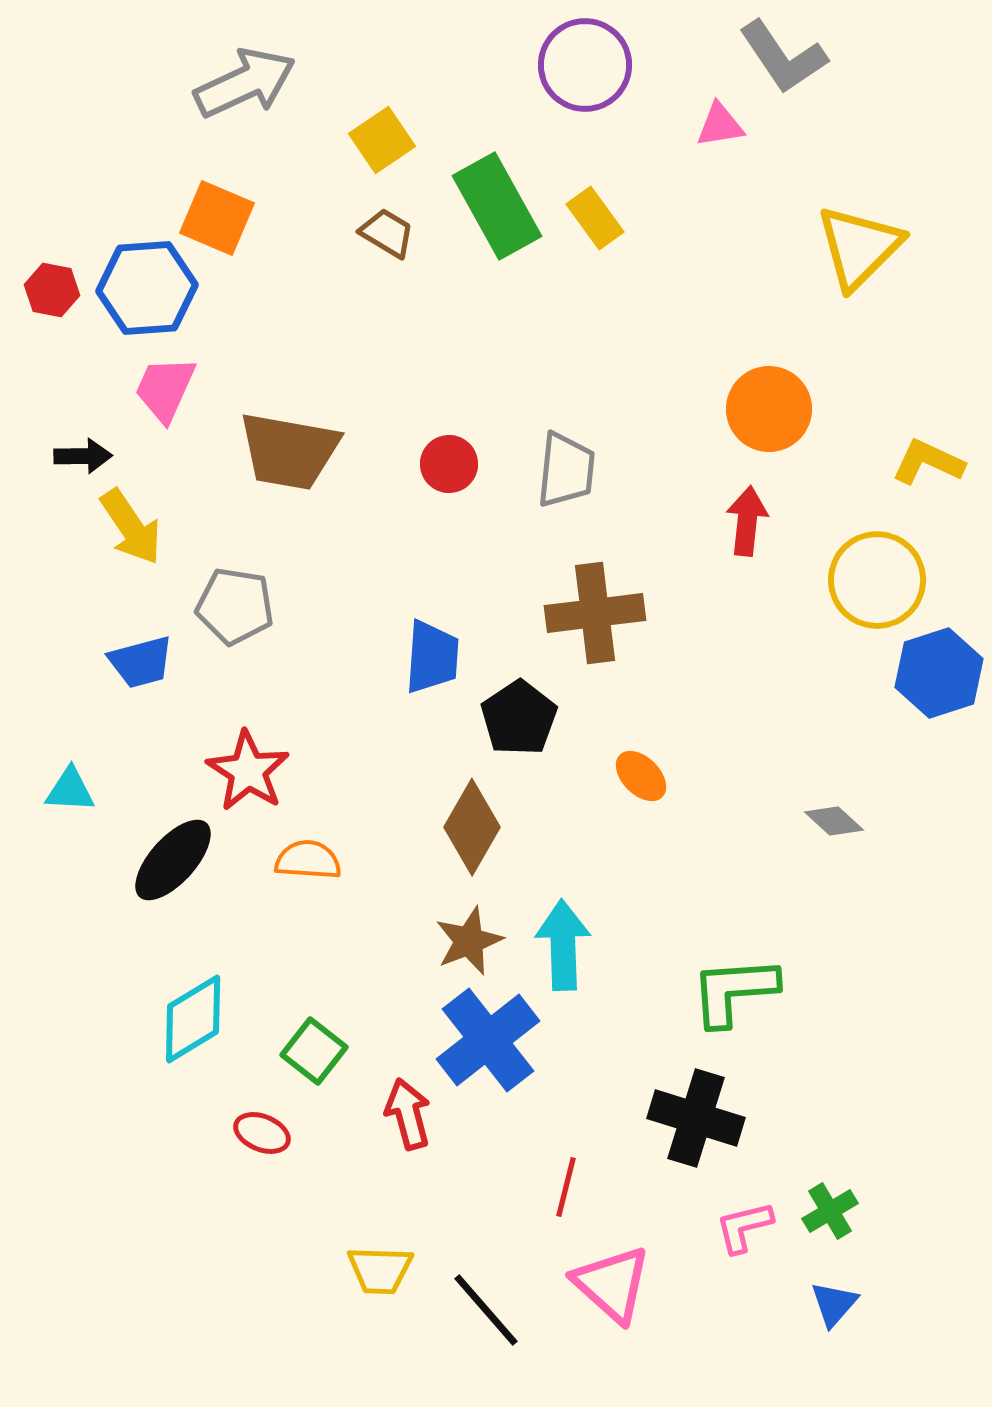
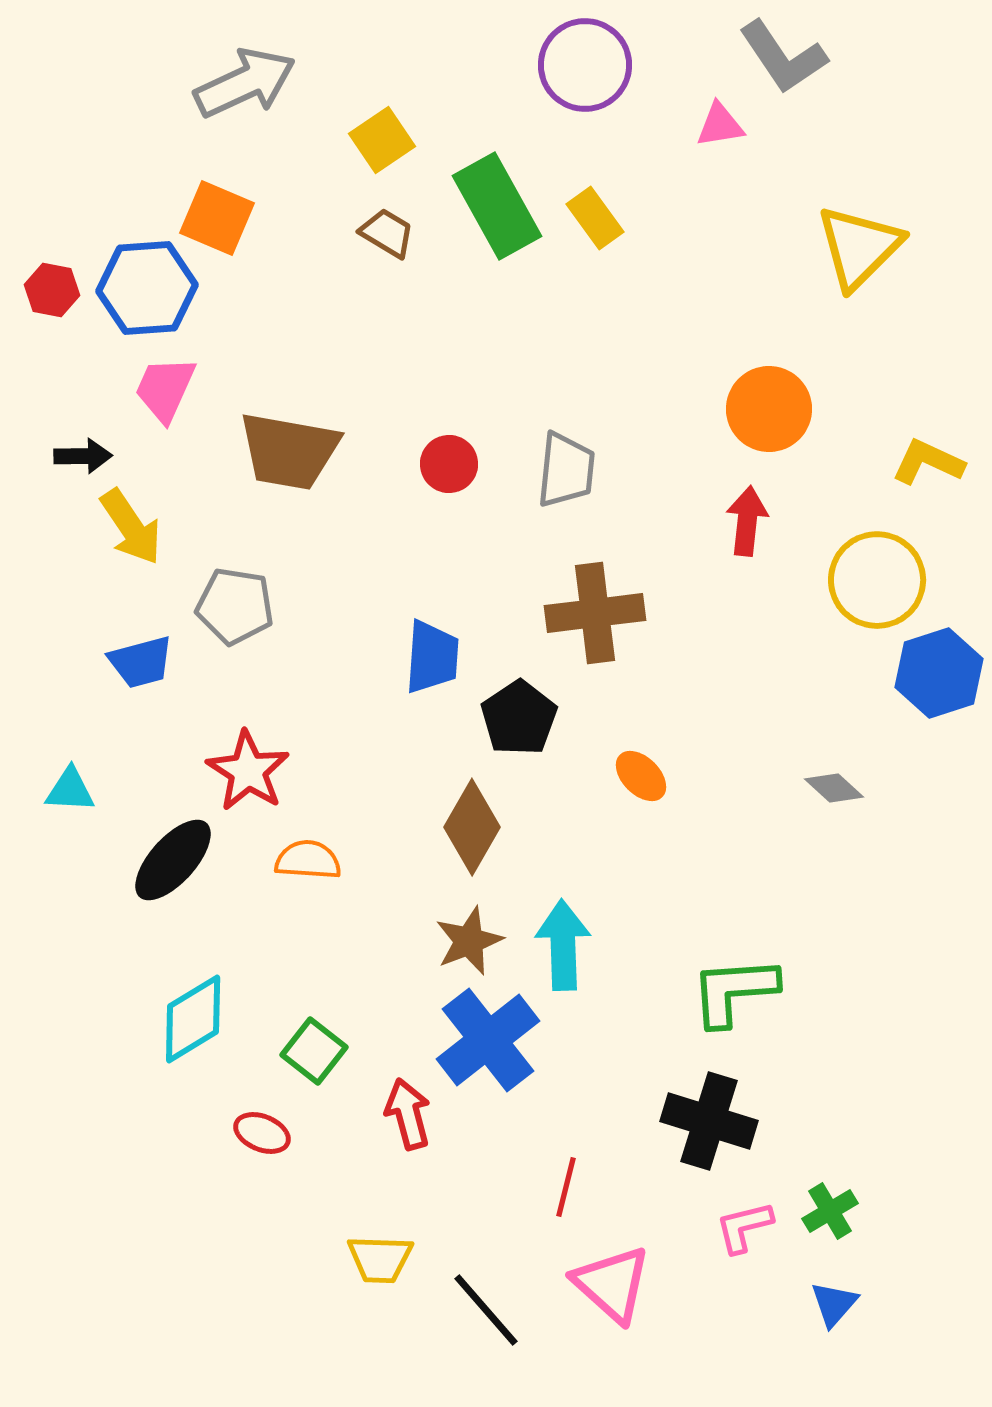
gray diamond at (834, 821): moved 33 px up
black cross at (696, 1118): moved 13 px right, 3 px down
yellow trapezoid at (380, 1270): moved 11 px up
